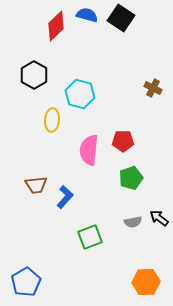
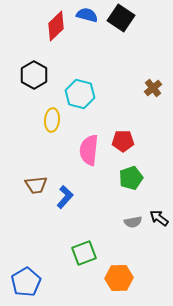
brown cross: rotated 24 degrees clockwise
green square: moved 6 px left, 16 px down
orange hexagon: moved 27 px left, 4 px up
